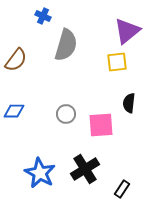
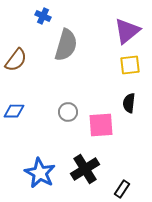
yellow square: moved 13 px right, 3 px down
gray circle: moved 2 px right, 2 px up
